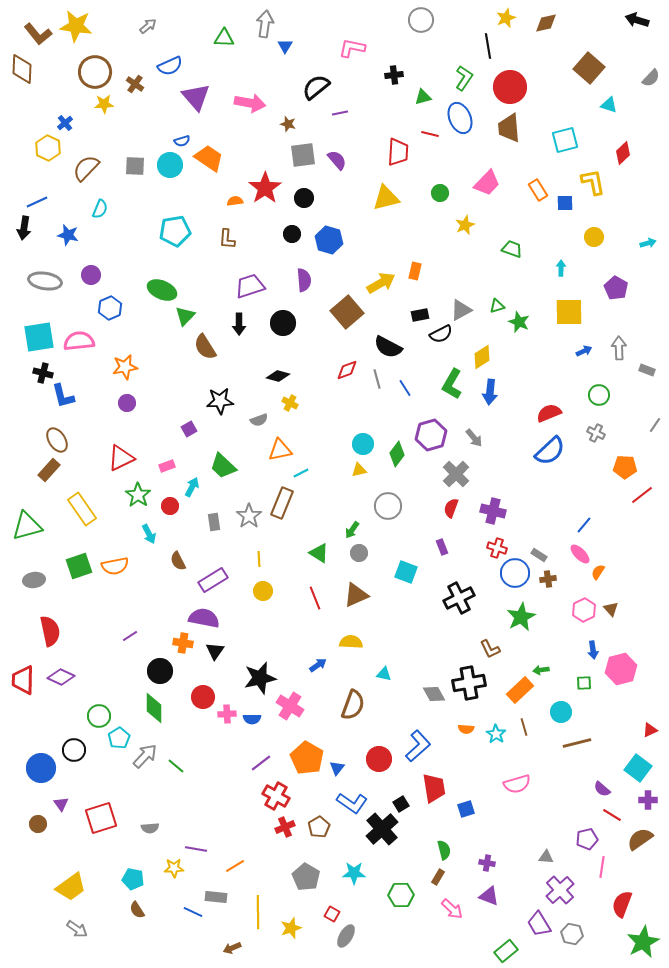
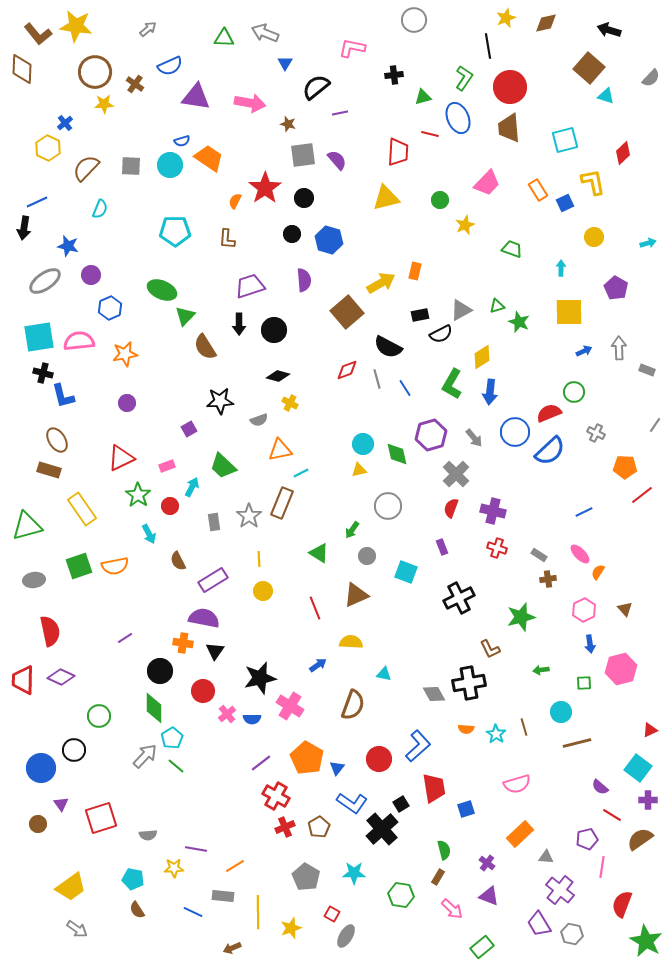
gray circle at (421, 20): moved 7 px left
black arrow at (637, 20): moved 28 px left, 10 px down
gray arrow at (265, 24): moved 9 px down; rotated 76 degrees counterclockwise
gray arrow at (148, 26): moved 3 px down
blue triangle at (285, 46): moved 17 px down
purple triangle at (196, 97): rotated 40 degrees counterclockwise
cyan triangle at (609, 105): moved 3 px left, 9 px up
blue ellipse at (460, 118): moved 2 px left
gray square at (135, 166): moved 4 px left
green circle at (440, 193): moved 7 px down
orange semicircle at (235, 201): rotated 56 degrees counterclockwise
blue square at (565, 203): rotated 24 degrees counterclockwise
cyan pentagon at (175, 231): rotated 8 degrees clockwise
blue star at (68, 235): moved 11 px down
gray ellipse at (45, 281): rotated 44 degrees counterclockwise
black circle at (283, 323): moved 9 px left, 7 px down
orange star at (125, 367): moved 13 px up
green circle at (599, 395): moved 25 px left, 3 px up
green diamond at (397, 454): rotated 50 degrees counterclockwise
brown rectangle at (49, 470): rotated 65 degrees clockwise
blue line at (584, 525): moved 13 px up; rotated 24 degrees clockwise
gray circle at (359, 553): moved 8 px right, 3 px down
blue circle at (515, 573): moved 141 px up
red line at (315, 598): moved 10 px down
brown triangle at (611, 609): moved 14 px right
green star at (521, 617): rotated 12 degrees clockwise
purple line at (130, 636): moved 5 px left, 2 px down
blue arrow at (593, 650): moved 3 px left, 6 px up
orange rectangle at (520, 690): moved 144 px down
red circle at (203, 697): moved 6 px up
pink cross at (227, 714): rotated 36 degrees counterclockwise
cyan pentagon at (119, 738): moved 53 px right
purple semicircle at (602, 789): moved 2 px left, 2 px up
gray semicircle at (150, 828): moved 2 px left, 7 px down
purple cross at (487, 863): rotated 28 degrees clockwise
purple cross at (560, 890): rotated 8 degrees counterclockwise
green hexagon at (401, 895): rotated 10 degrees clockwise
gray rectangle at (216, 897): moved 7 px right, 1 px up
green star at (643, 942): moved 3 px right, 1 px up; rotated 16 degrees counterclockwise
green rectangle at (506, 951): moved 24 px left, 4 px up
